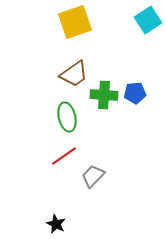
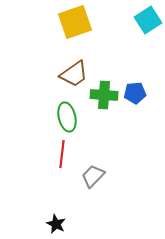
red line: moved 2 px left, 2 px up; rotated 48 degrees counterclockwise
